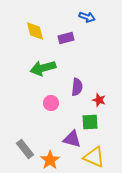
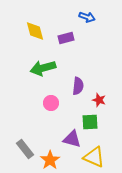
purple semicircle: moved 1 px right, 1 px up
